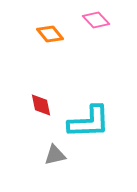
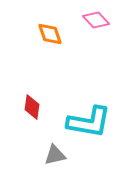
orange diamond: rotated 20 degrees clockwise
red diamond: moved 9 px left, 2 px down; rotated 20 degrees clockwise
cyan L-shape: rotated 12 degrees clockwise
